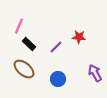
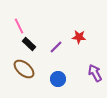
pink line: rotated 49 degrees counterclockwise
